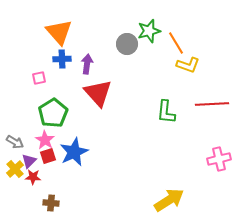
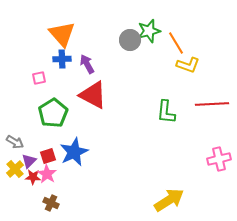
orange triangle: moved 3 px right, 2 px down
gray circle: moved 3 px right, 4 px up
purple arrow: rotated 36 degrees counterclockwise
red triangle: moved 5 px left, 2 px down; rotated 20 degrees counterclockwise
pink star: moved 2 px right, 34 px down
brown cross: rotated 21 degrees clockwise
